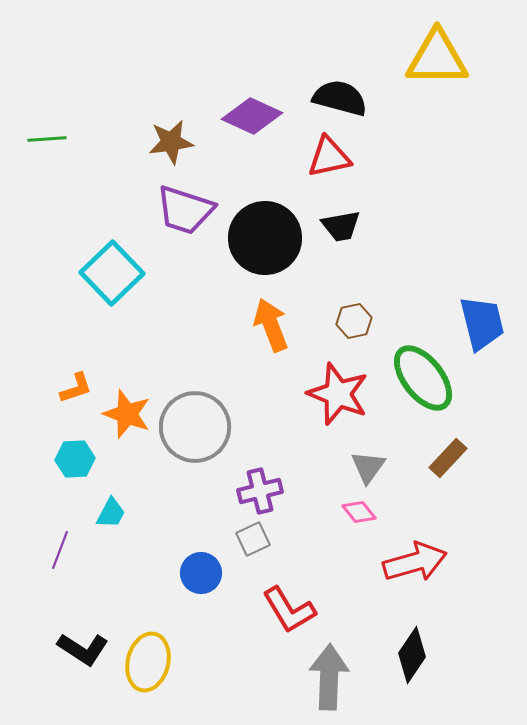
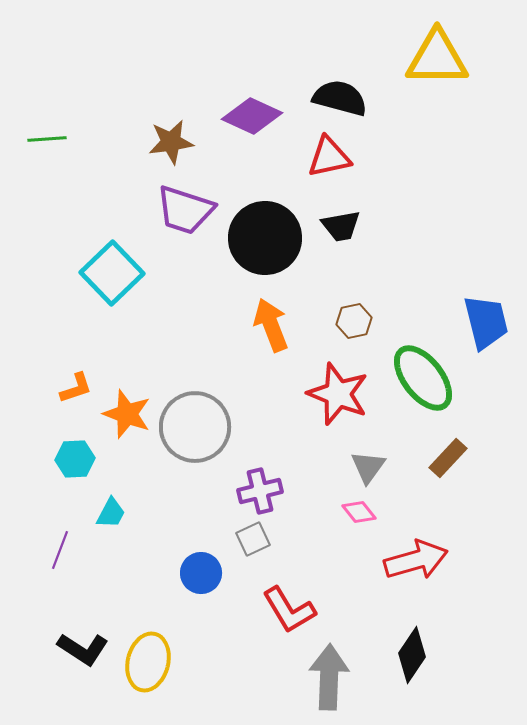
blue trapezoid: moved 4 px right, 1 px up
red arrow: moved 1 px right, 2 px up
